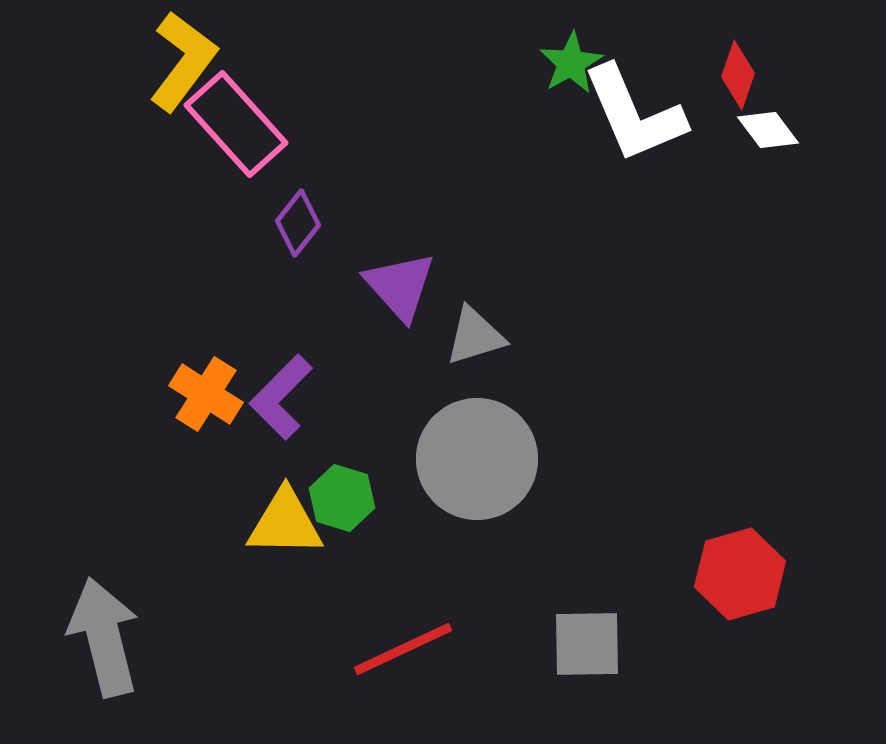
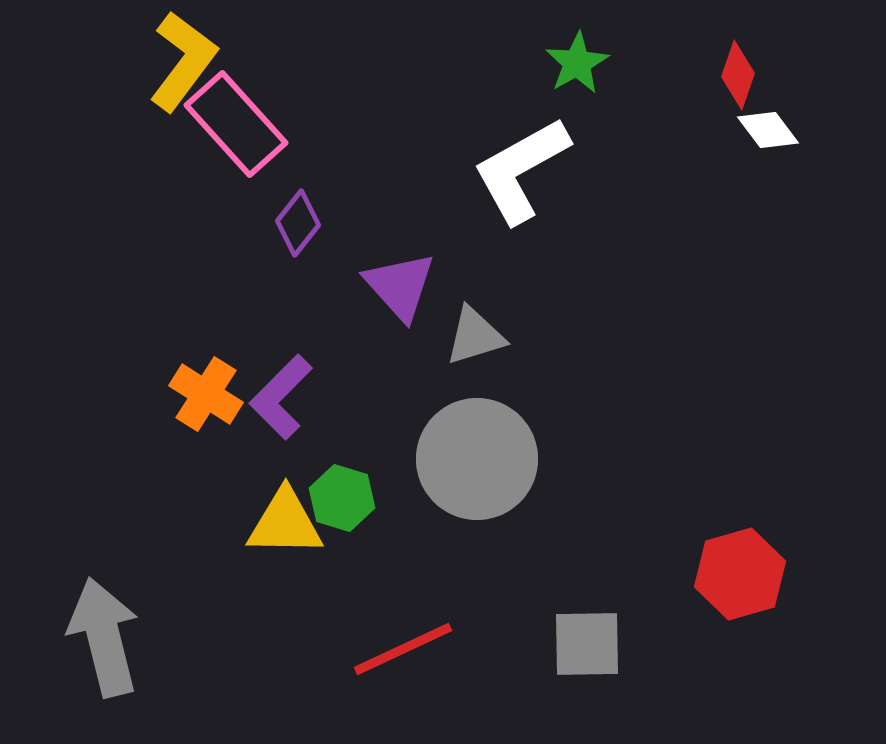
green star: moved 6 px right
white L-shape: moved 113 px left, 56 px down; rotated 84 degrees clockwise
